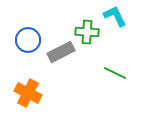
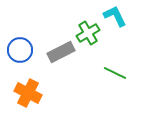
green cross: moved 1 px right, 1 px down; rotated 35 degrees counterclockwise
blue circle: moved 8 px left, 10 px down
